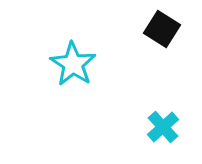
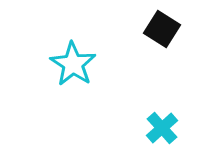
cyan cross: moved 1 px left, 1 px down
